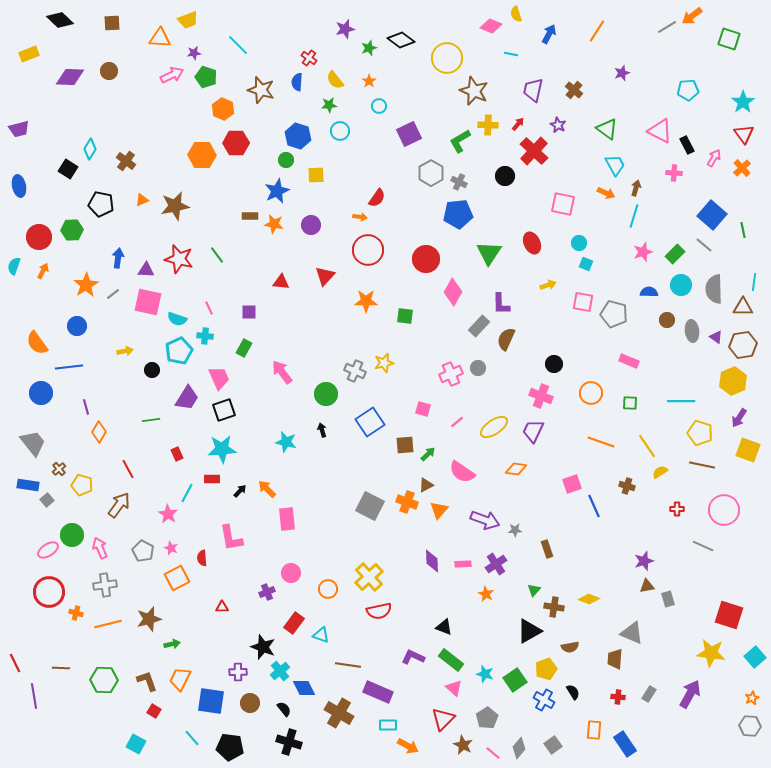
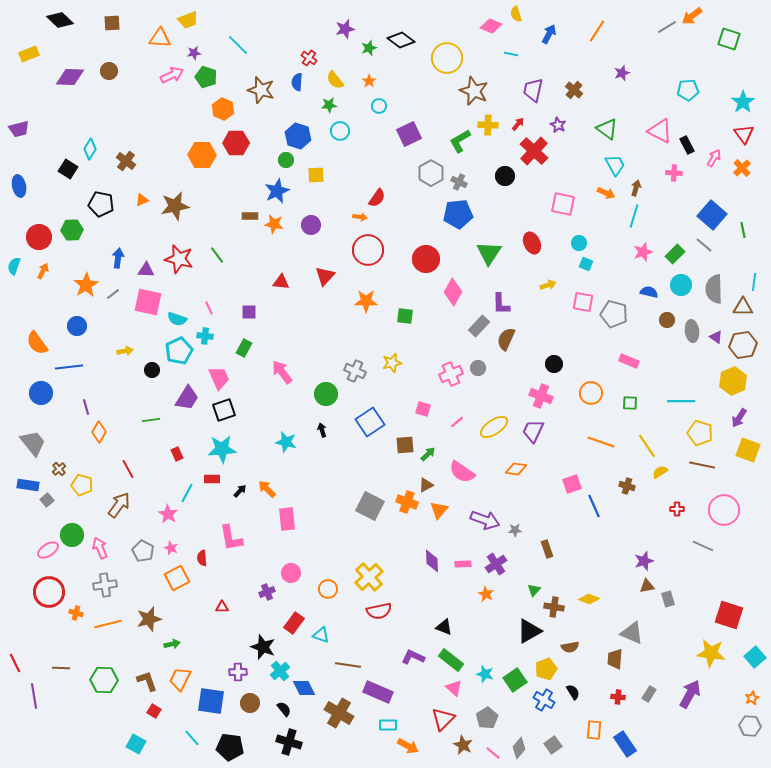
blue semicircle at (649, 292): rotated 12 degrees clockwise
yellow star at (384, 363): moved 8 px right
